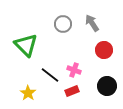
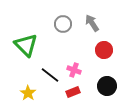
red rectangle: moved 1 px right, 1 px down
